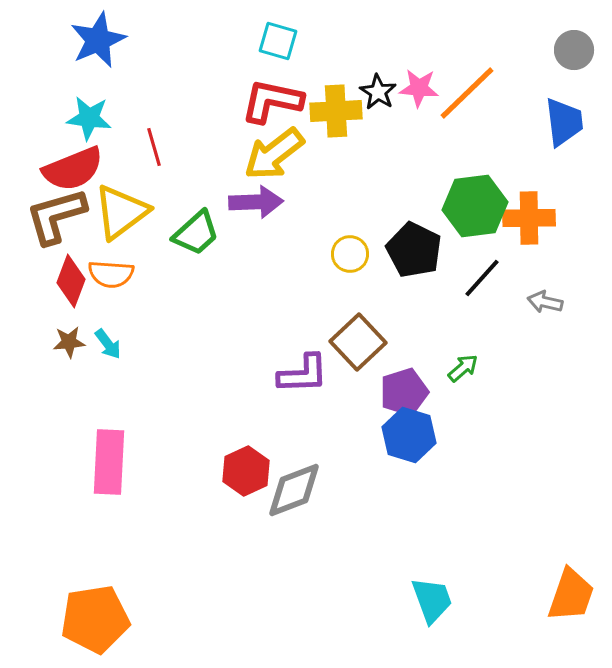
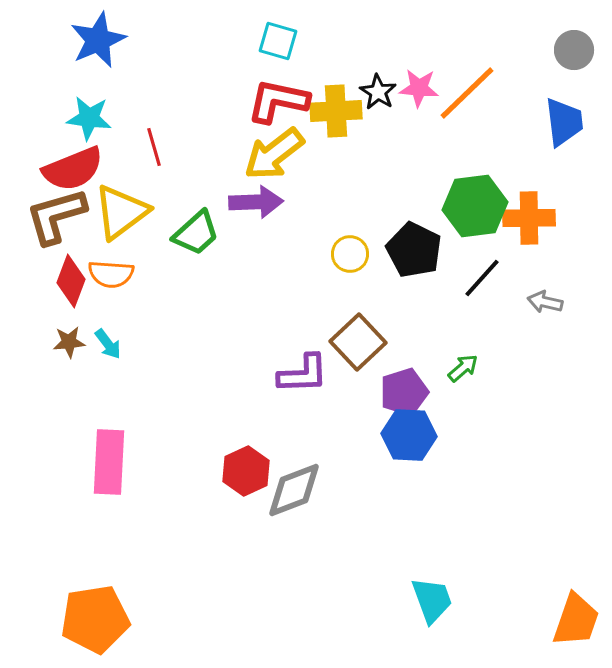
red L-shape: moved 6 px right
blue hexagon: rotated 14 degrees counterclockwise
orange trapezoid: moved 5 px right, 25 px down
